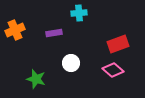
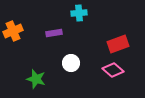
orange cross: moved 2 px left, 1 px down
